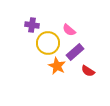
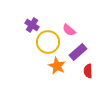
purple cross: rotated 24 degrees clockwise
yellow circle: moved 1 px up
purple rectangle: moved 3 px right
red semicircle: rotated 56 degrees clockwise
